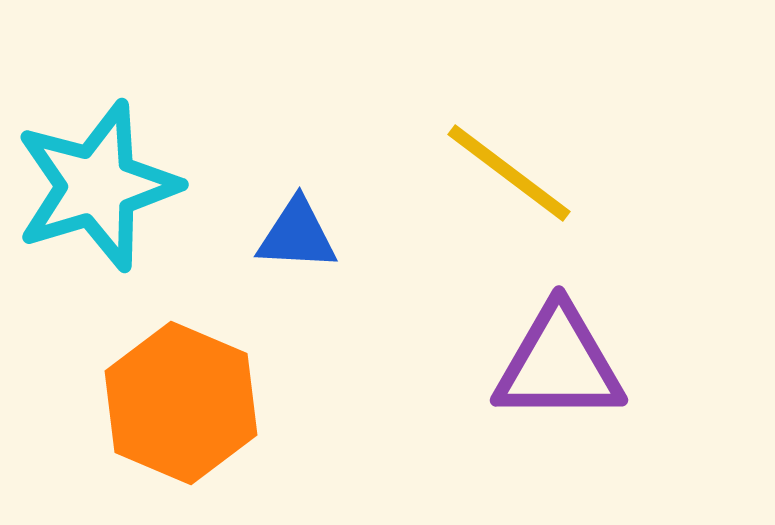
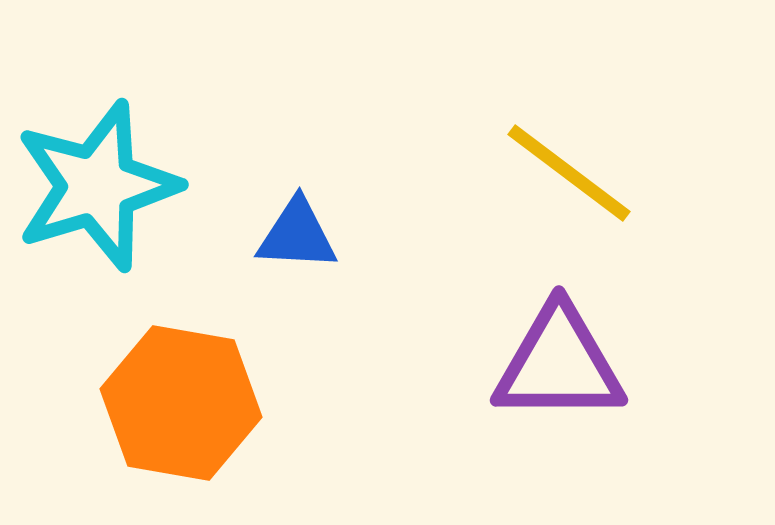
yellow line: moved 60 px right
orange hexagon: rotated 13 degrees counterclockwise
